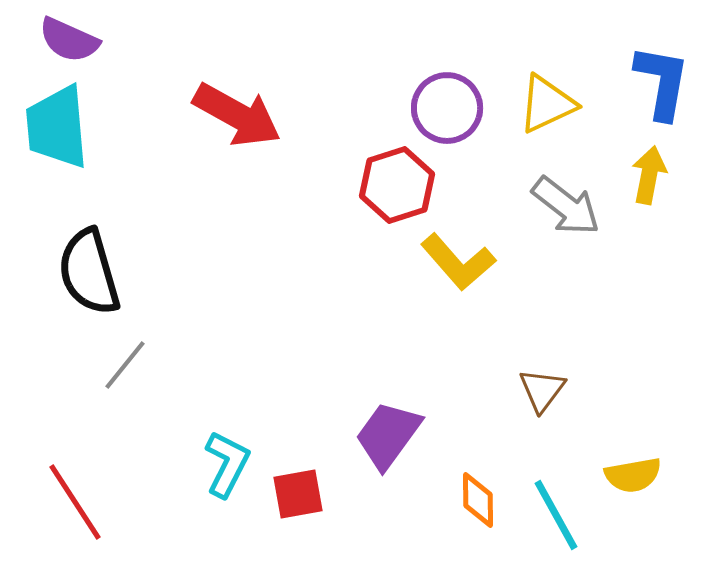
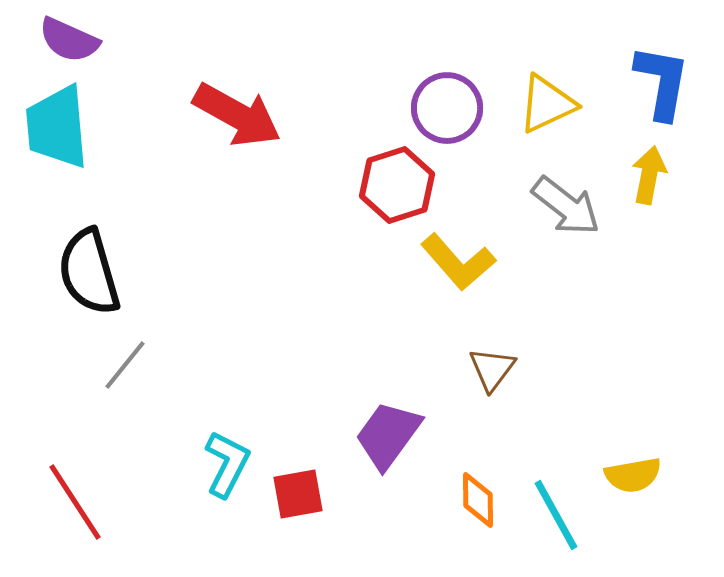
brown triangle: moved 50 px left, 21 px up
